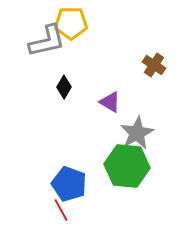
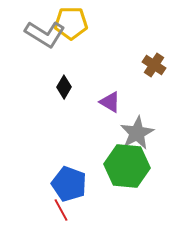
gray L-shape: moved 2 px left, 7 px up; rotated 45 degrees clockwise
